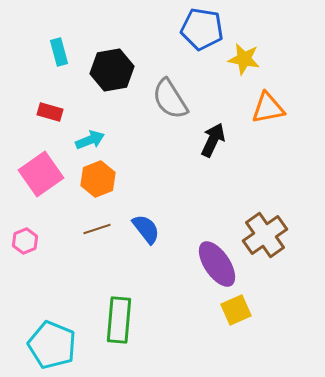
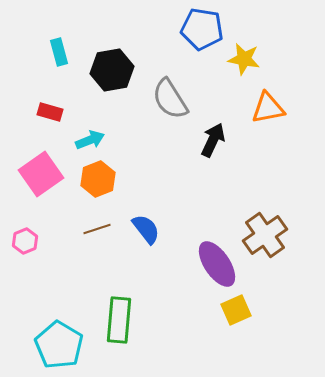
cyan pentagon: moved 7 px right; rotated 9 degrees clockwise
